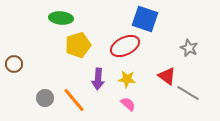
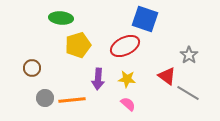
gray star: moved 7 px down; rotated 12 degrees clockwise
brown circle: moved 18 px right, 4 px down
orange line: moved 2 px left; rotated 56 degrees counterclockwise
